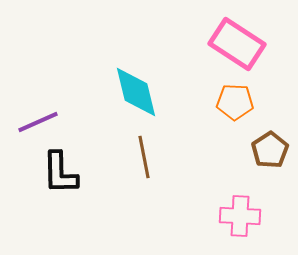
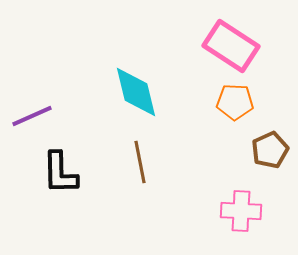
pink rectangle: moved 6 px left, 2 px down
purple line: moved 6 px left, 6 px up
brown pentagon: rotated 9 degrees clockwise
brown line: moved 4 px left, 5 px down
pink cross: moved 1 px right, 5 px up
